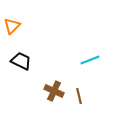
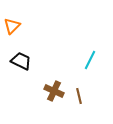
cyan line: rotated 42 degrees counterclockwise
